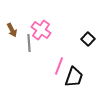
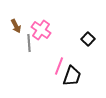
brown arrow: moved 4 px right, 4 px up
black trapezoid: moved 2 px left, 1 px up
